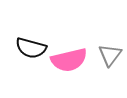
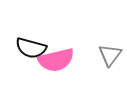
pink semicircle: moved 13 px left
